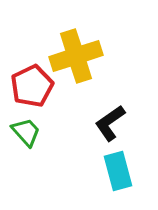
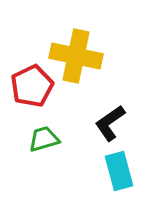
yellow cross: rotated 30 degrees clockwise
green trapezoid: moved 18 px right, 7 px down; rotated 64 degrees counterclockwise
cyan rectangle: moved 1 px right
